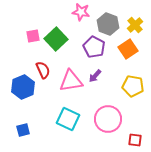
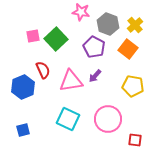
orange square: rotated 18 degrees counterclockwise
